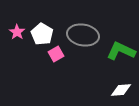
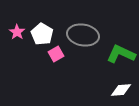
green L-shape: moved 3 px down
